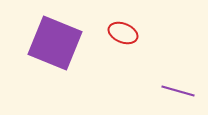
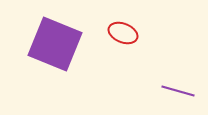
purple square: moved 1 px down
